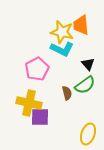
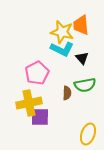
black triangle: moved 6 px left, 6 px up
pink pentagon: moved 4 px down
green semicircle: rotated 25 degrees clockwise
brown semicircle: rotated 16 degrees clockwise
yellow cross: rotated 25 degrees counterclockwise
